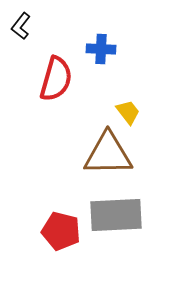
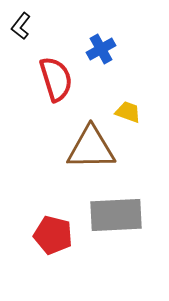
blue cross: rotated 32 degrees counterclockwise
red semicircle: rotated 33 degrees counterclockwise
yellow trapezoid: rotated 32 degrees counterclockwise
brown triangle: moved 17 px left, 6 px up
red pentagon: moved 8 px left, 4 px down
